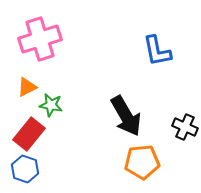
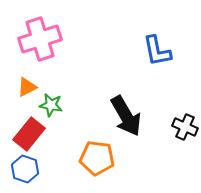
orange pentagon: moved 45 px left, 4 px up; rotated 12 degrees clockwise
